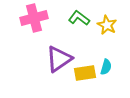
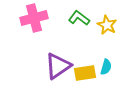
purple triangle: moved 1 px left, 7 px down
